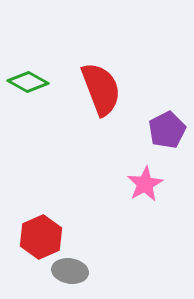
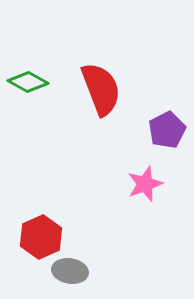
pink star: rotated 9 degrees clockwise
